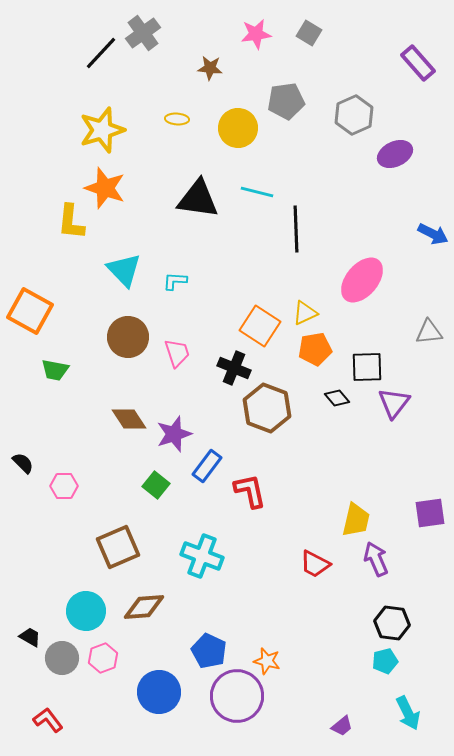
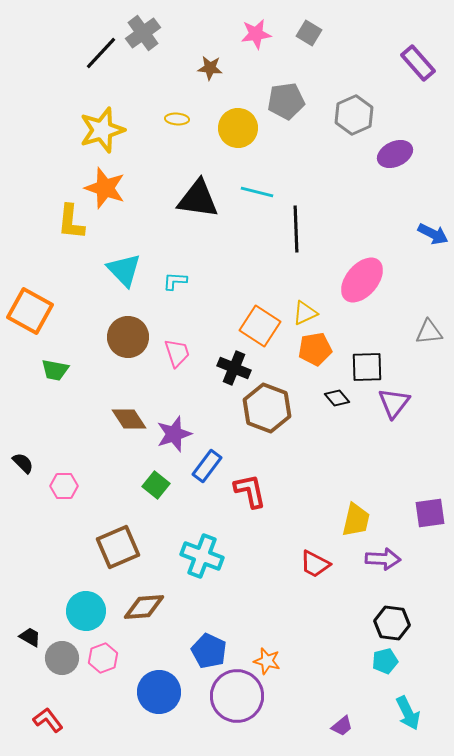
purple arrow at (376, 559): moved 7 px right; rotated 116 degrees clockwise
